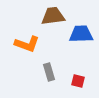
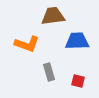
blue trapezoid: moved 4 px left, 7 px down
